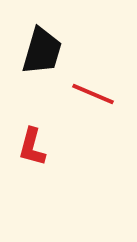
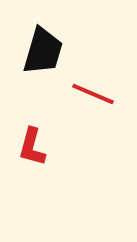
black trapezoid: moved 1 px right
